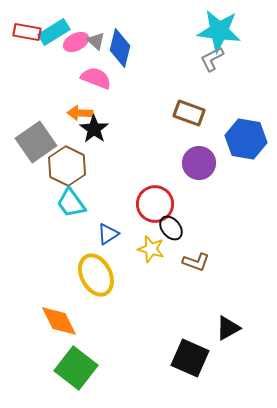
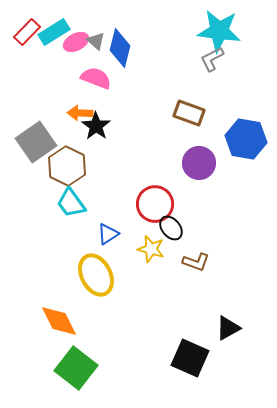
red rectangle: rotated 56 degrees counterclockwise
black star: moved 2 px right, 3 px up
